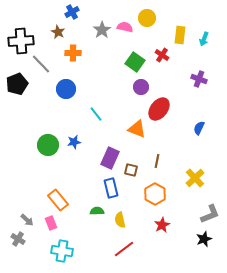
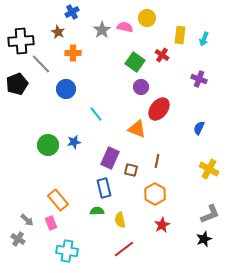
yellow cross: moved 14 px right, 9 px up; rotated 18 degrees counterclockwise
blue rectangle: moved 7 px left
cyan cross: moved 5 px right
